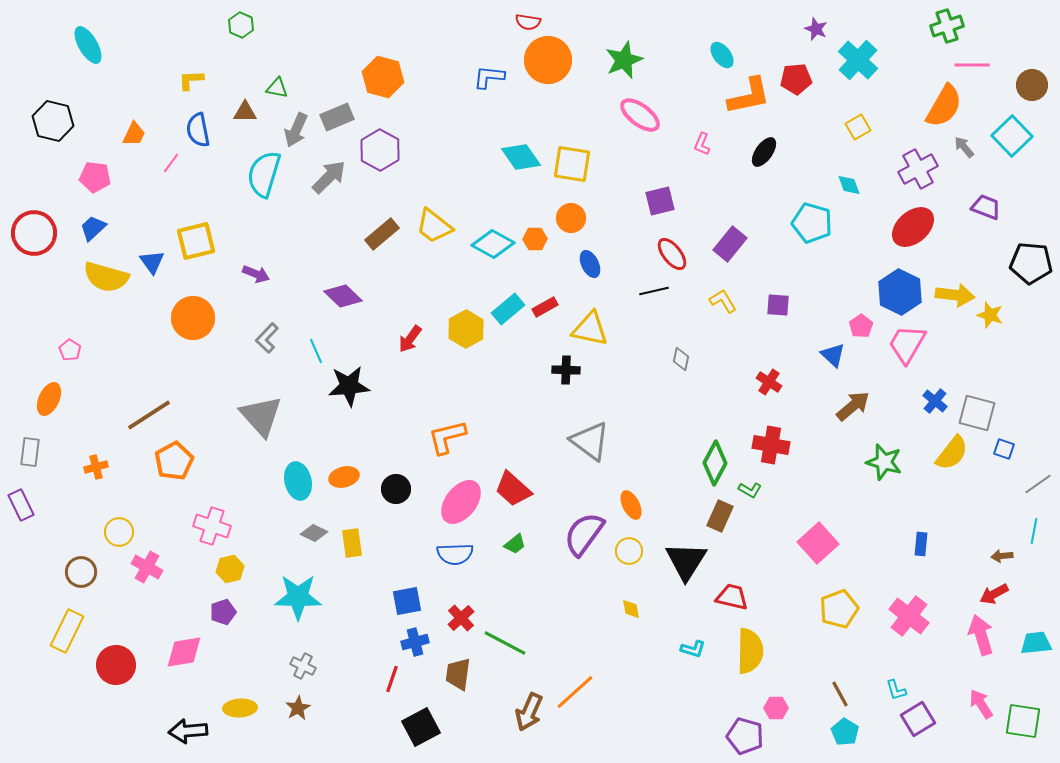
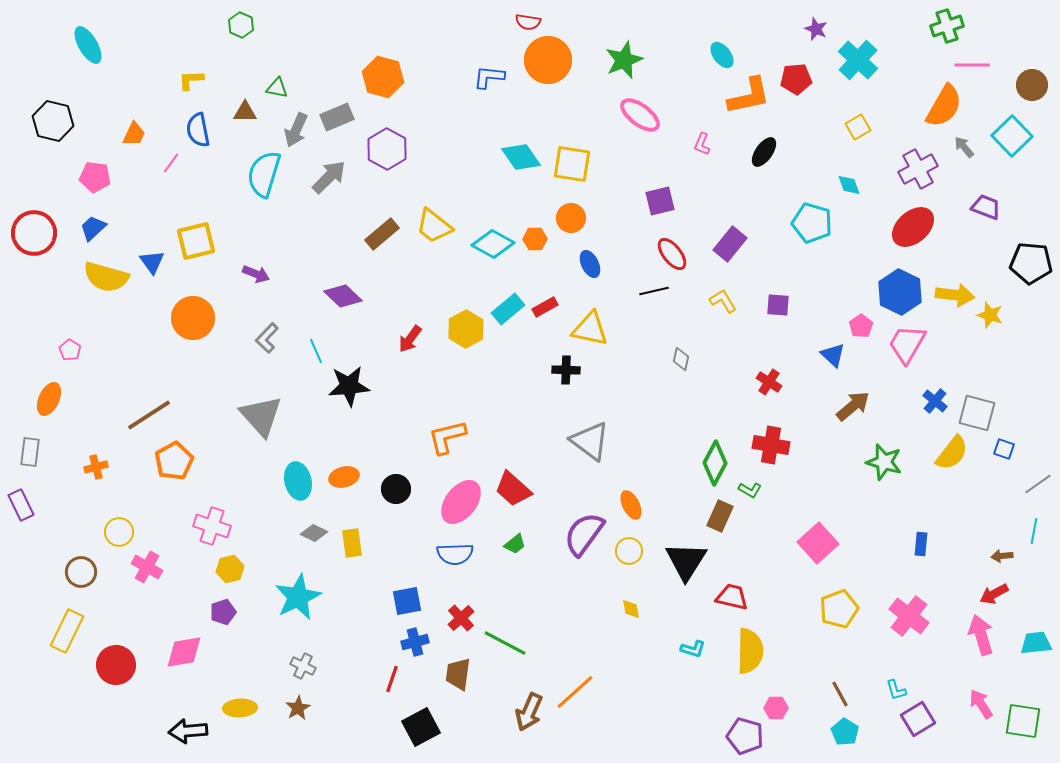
purple hexagon at (380, 150): moved 7 px right, 1 px up
cyan star at (298, 597): rotated 27 degrees counterclockwise
